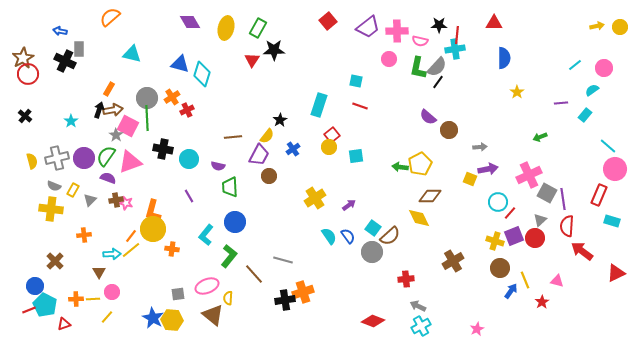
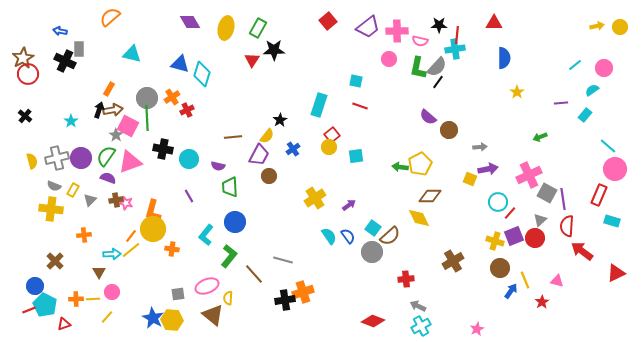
purple circle at (84, 158): moved 3 px left
